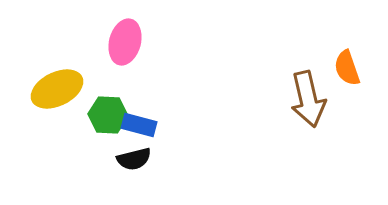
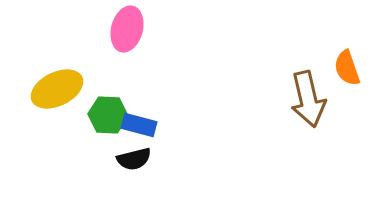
pink ellipse: moved 2 px right, 13 px up
